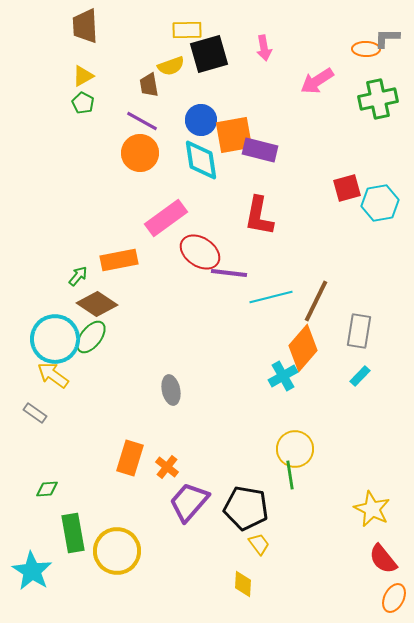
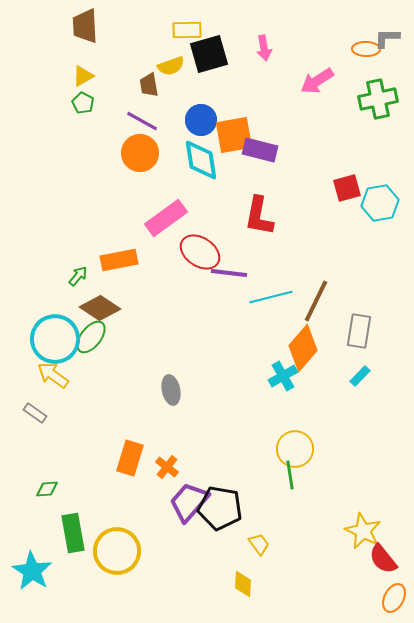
brown diamond at (97, 304): moved 3 px right, 4 px down
black pentagon at (246, 508): moved 26 px left
yellow star at (372, 509): moved 9 px left, 22 px down
